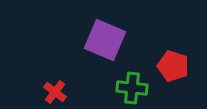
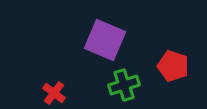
green cross: moved 8 px left, 3 px up; rotated 24 degrees counterclockwise
red cross: moved 1 px left, 1 px down
